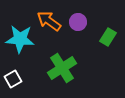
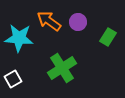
cyan star: moved 1 px left, 1 px up
